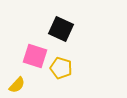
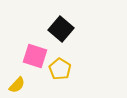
black square: rotated 15 degrees clockwise
yellow pentagon: moved 1 px left, 1 px down; rotated 15 degrees clockwise
